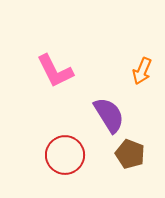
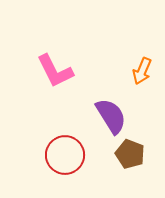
purple semicircle: moved 2 px right, 1 px down
